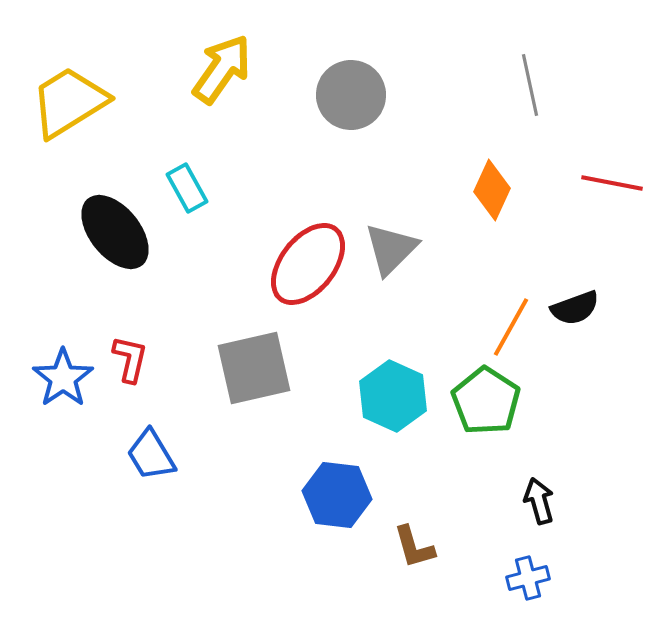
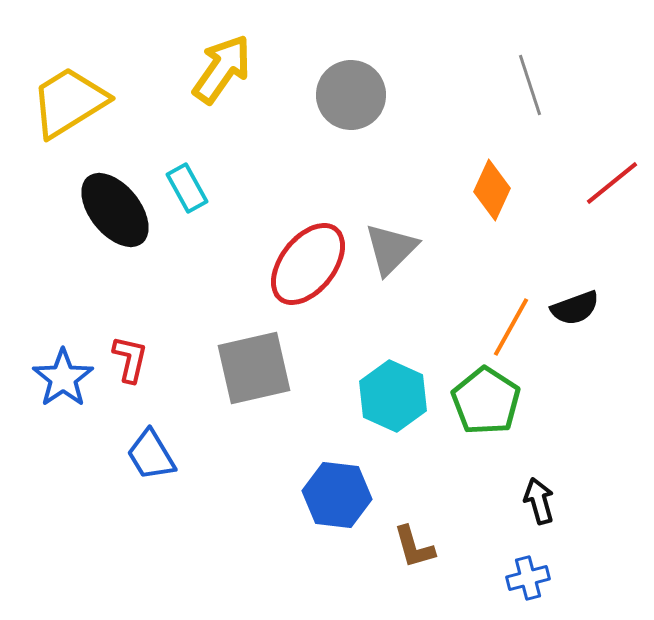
gray line: rotated 6 degrees counterclockwise
red line: rotated 50 degrees counterclockwise
black ellipse: moved 22 px up
